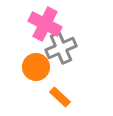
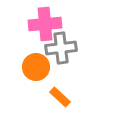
pink cross: rotated 32 degrees counterclockwise
gray cross: rotated 16 degrees clockwise
